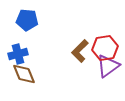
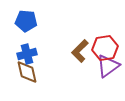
blue pentagon: moved 1 px left, 1 px down
blue cross: moved 9 px right
brown diamond: moved 3 px right, 2 px up; rotated 10 degrees clockwise
